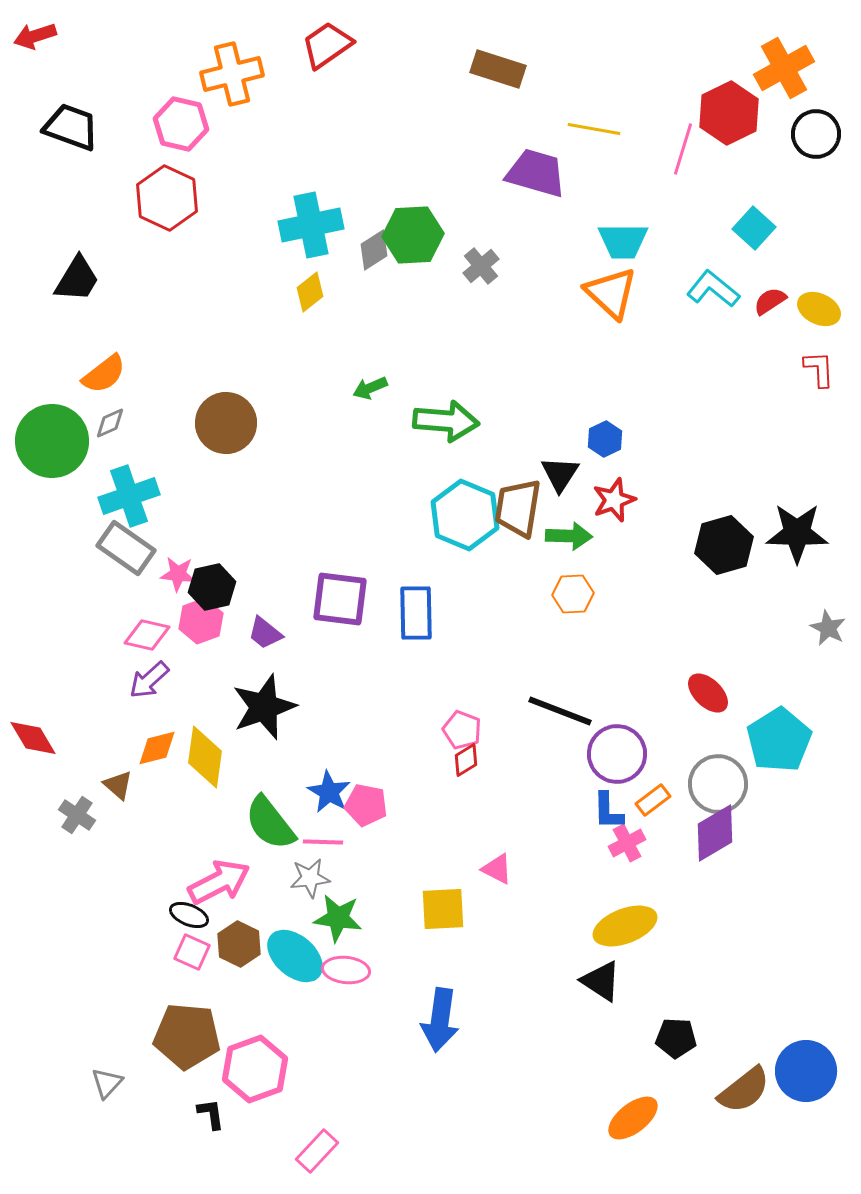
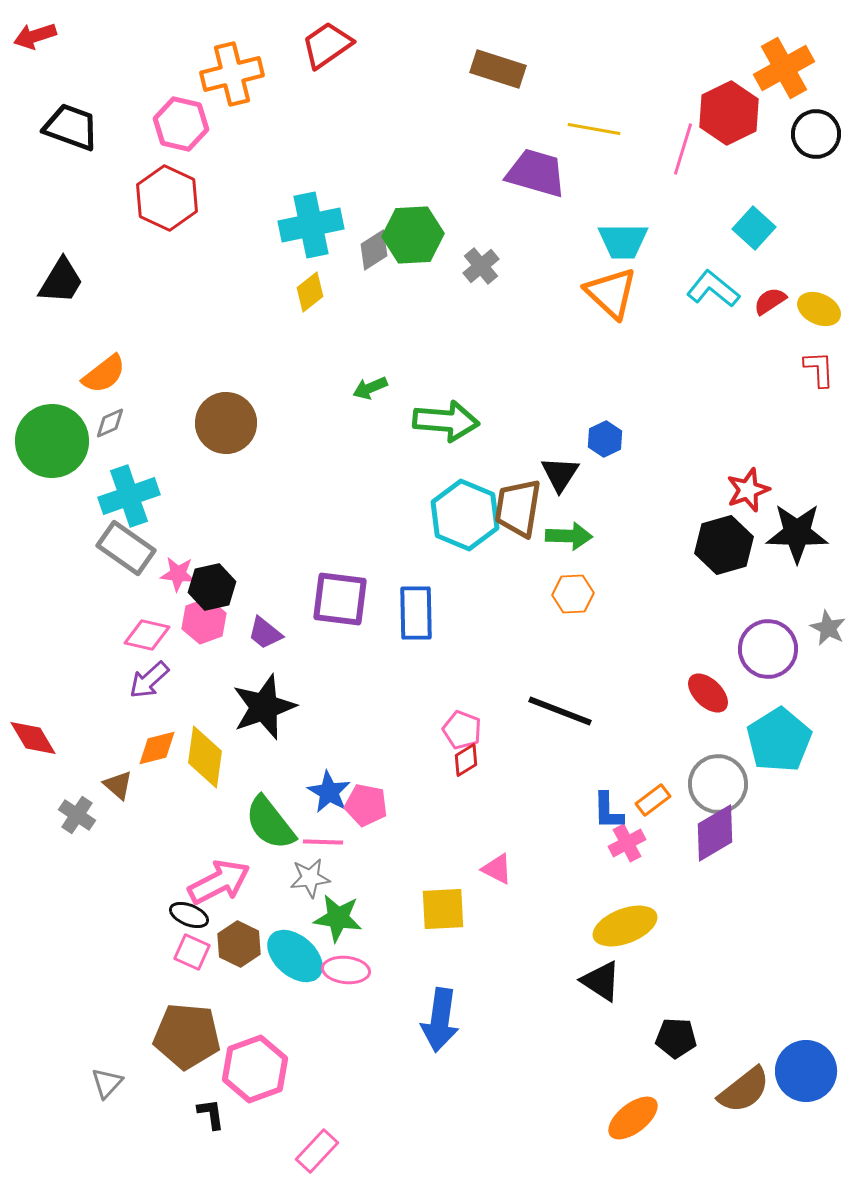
black trapezoid at (77, 279): moved 16 px left, 2 px down
red star at (614, 500): moved 134 px right, 10 px up
pink hexagon at (201, 621): moved 3 px right
purple circle at (617, 754): moved 151 px right, 105 px up
